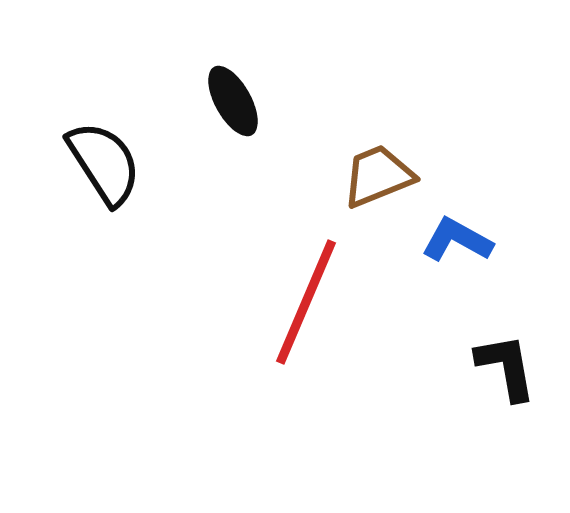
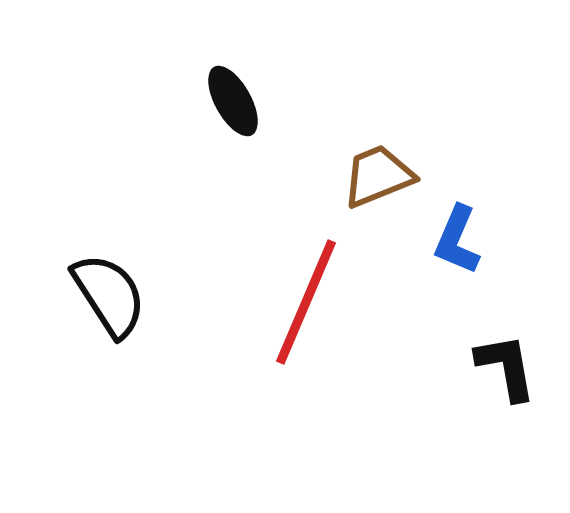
black semicircle: moved 5 px right, 132 px down
blue L-shape: rotated 96 degrees counterclockwise
